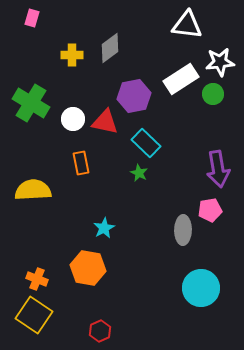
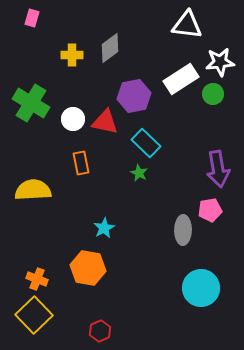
yellow square: rotated 12 degrees clockwise
